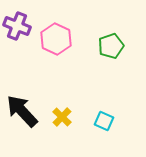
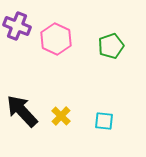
yellow cross: moved 1 px left, 1 px up
cyan square: rotated 18 degrees counterclockwise
